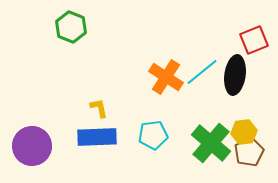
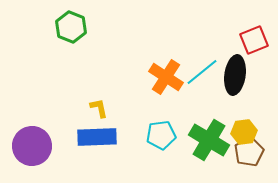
cyan pentagon: moved 8 px right
green cross: moved 2 px left, 3 px up; rotated 9 degrees counterclockwise
